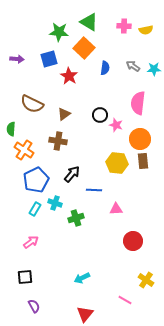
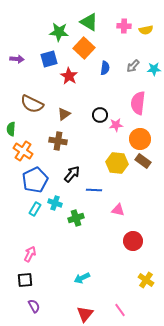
gray arrow: rotated 80 degrees counterclockwise
pink star: rotated 24 degrees counterclockwise
orange cross: moved 1 px left, 1 px down
brown rectangle: rotated 49 degrees counterclockwise
blue pentagon: moved 1 px left
pink triangle: moved 2 px right, 1 px down; rotated 16 degrees clockwise
pink arrow: moved 1 px left, 12 px down; rotated 28 degrees counterclockwise
black square: moved 3 px down
pink line: moved 5 px left, 10 px down; rotated 24 degrees clockwise
